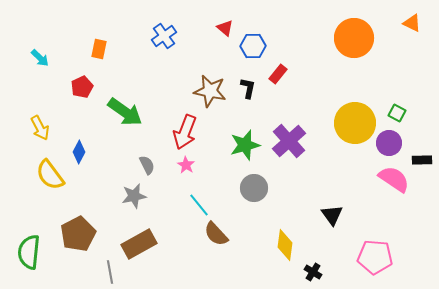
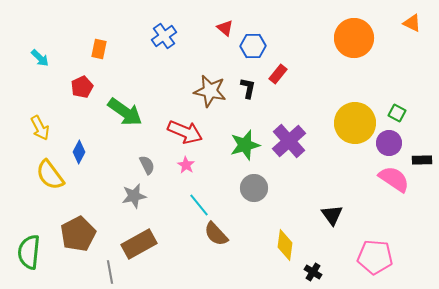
red arrow: rotated 88 degrees counterclockwise
